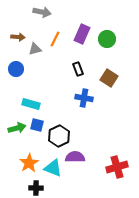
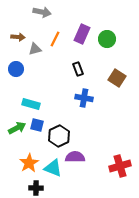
brown square: moved 8 px right
green arrow: rotated 12 degrees counterclockwise
red cross: moved 3 px right, 1 px up
